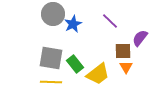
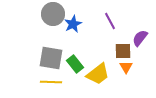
purple line: rotated 18 degrees clockwise
